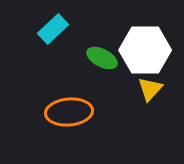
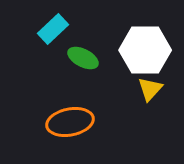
green ellipse: moved 19 px left
orange ellipse: moved 1 px right, 10 px down; rotated 6 degrees counterclockwise
